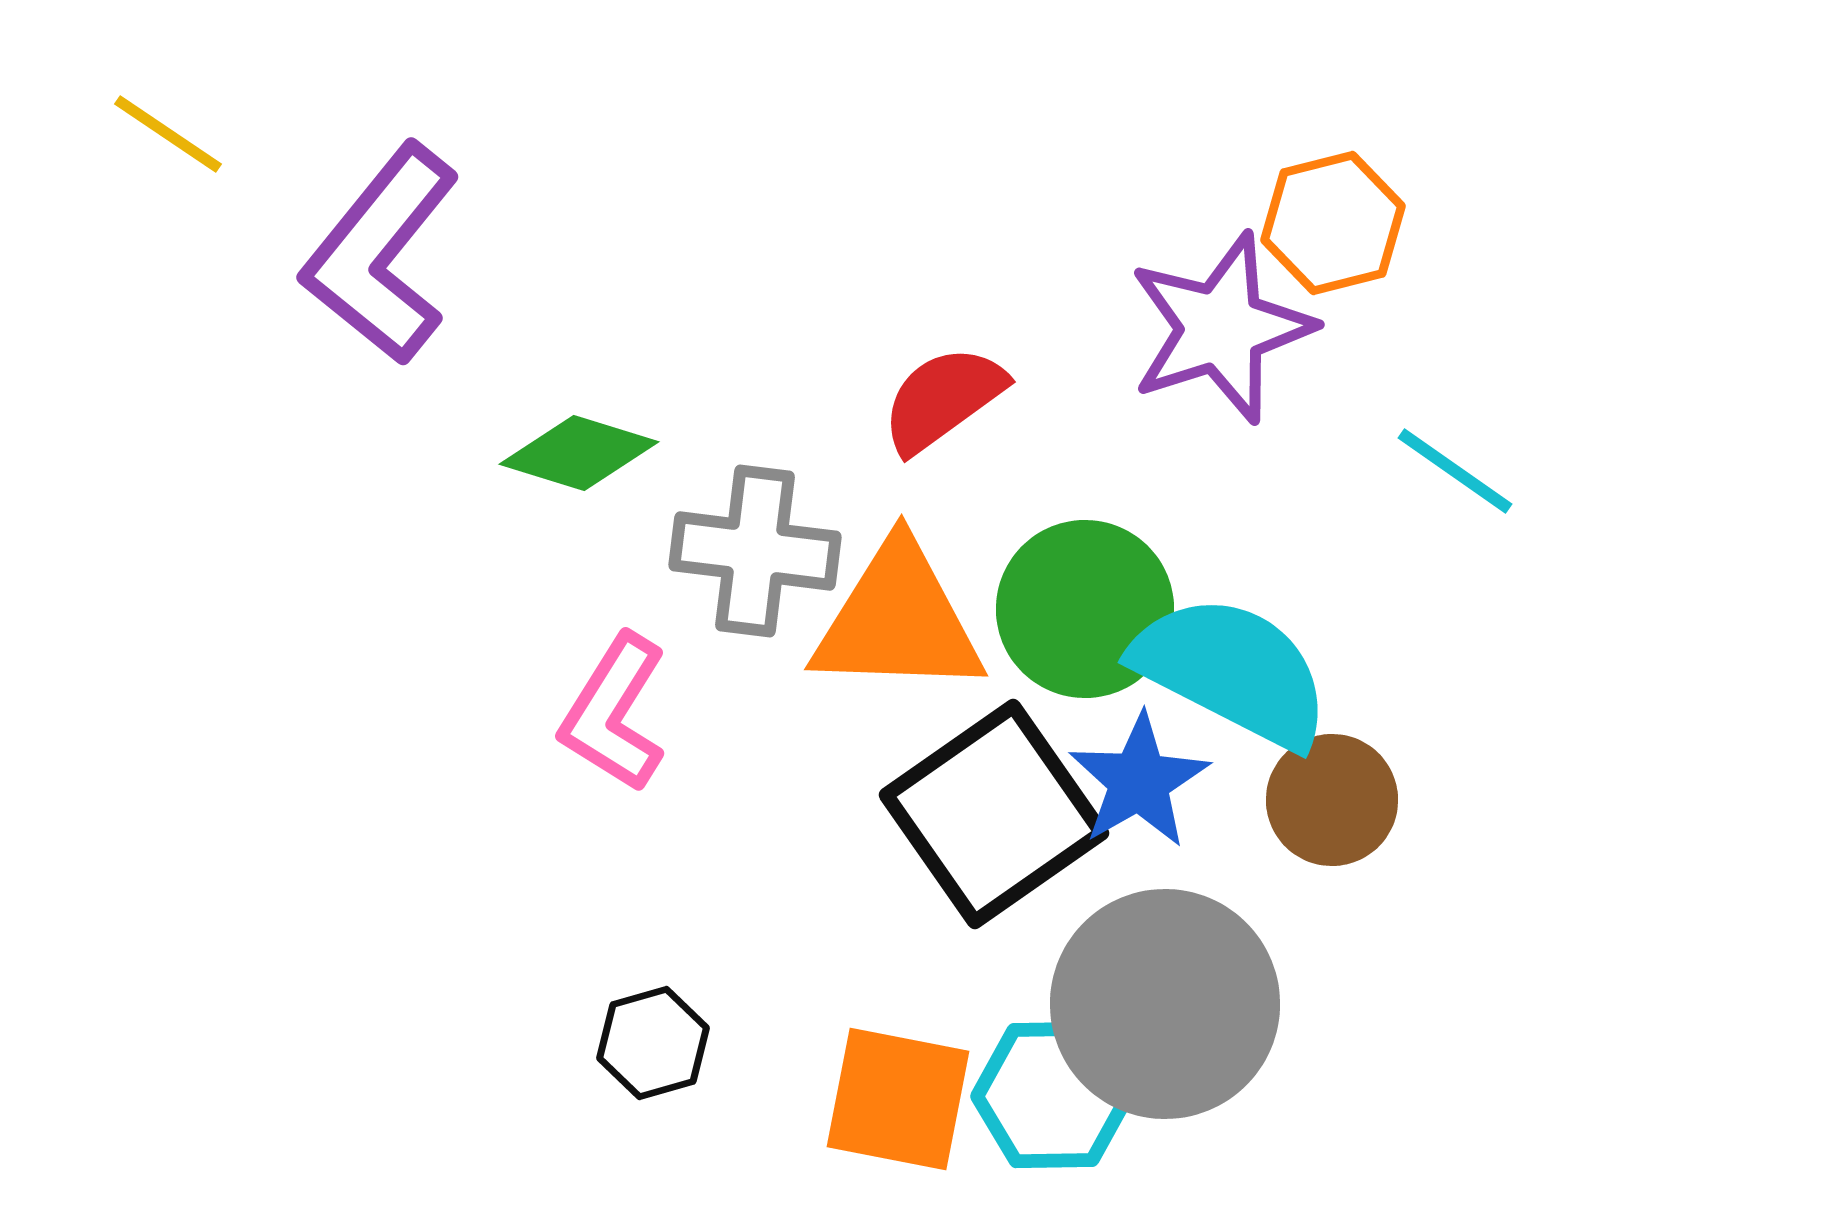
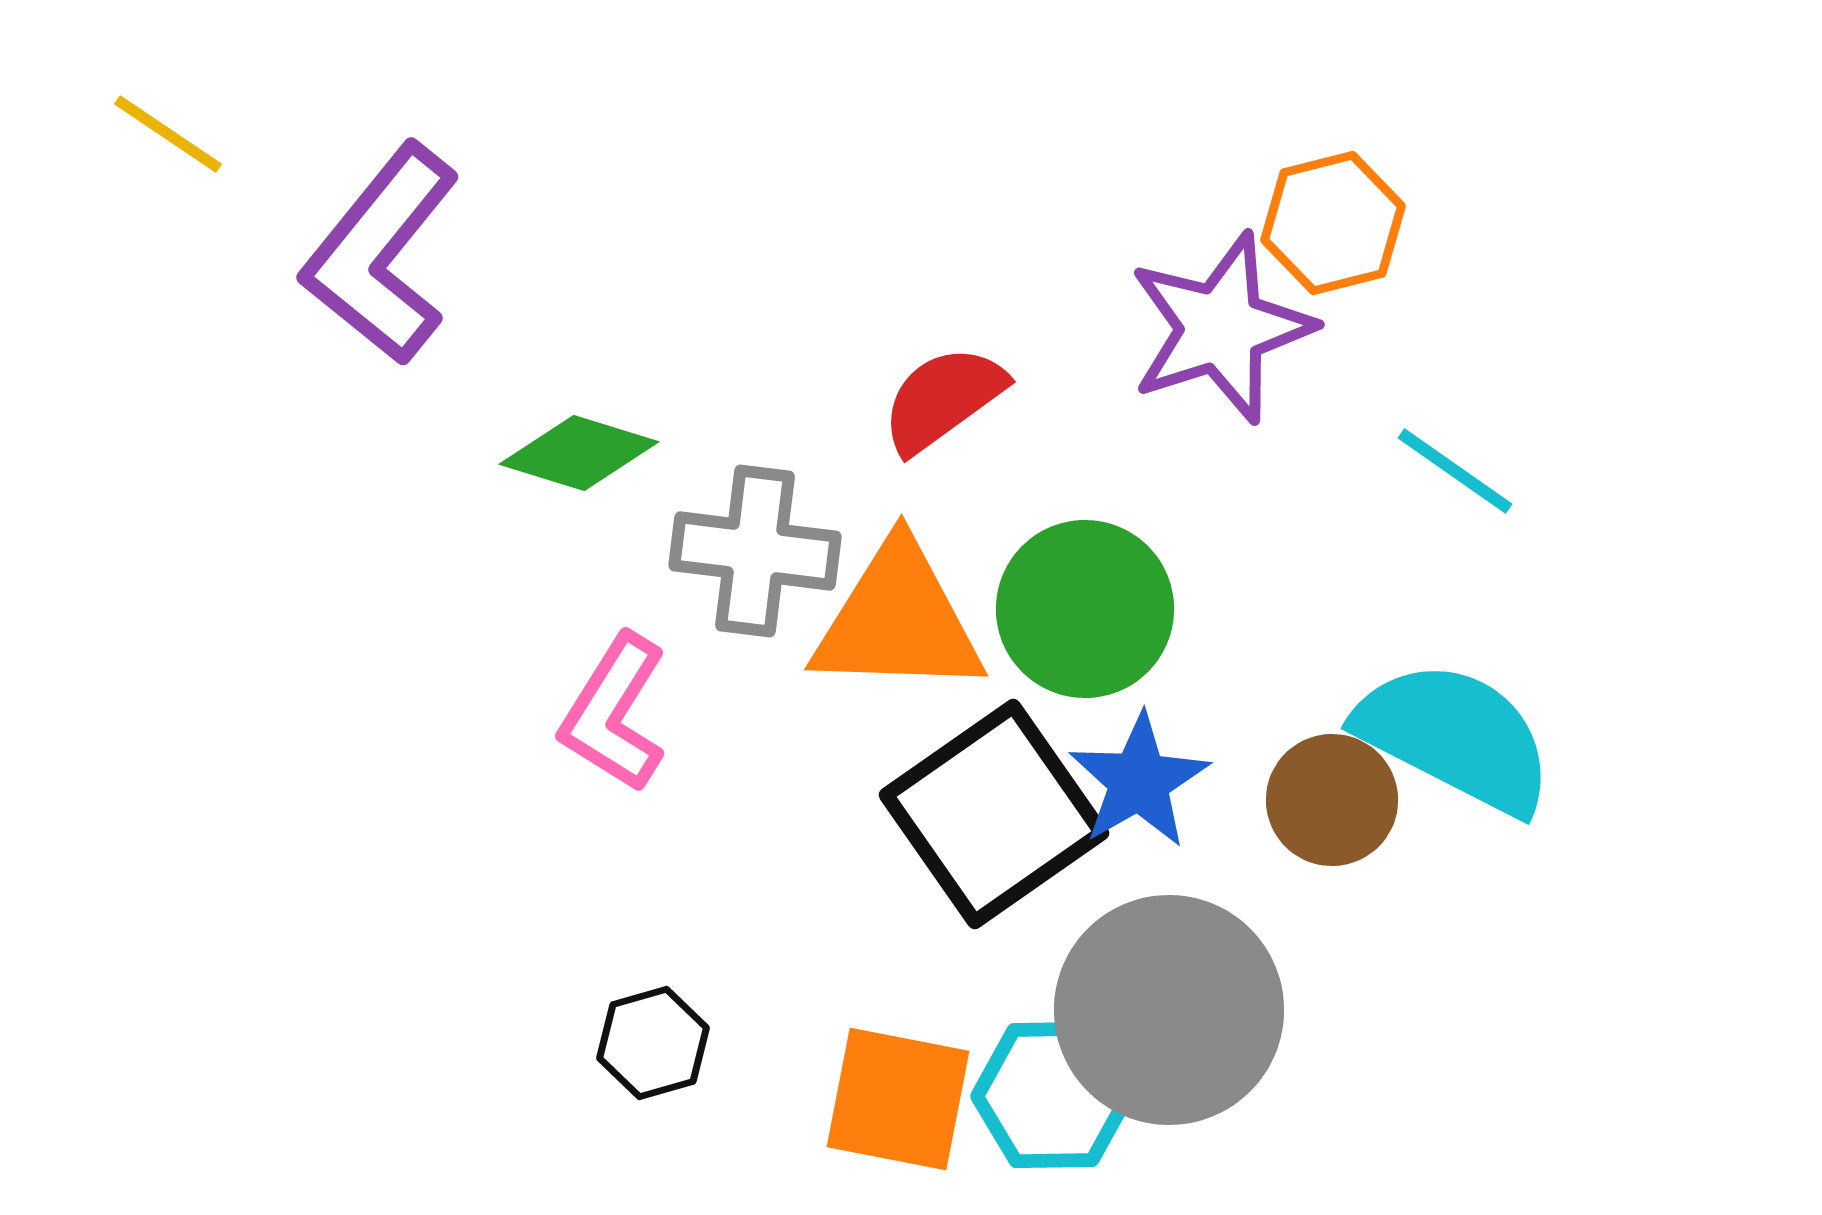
cyan semicircle: moved 223 px right, 66 px down
gray circle: moved 4 px right, 6 px down
